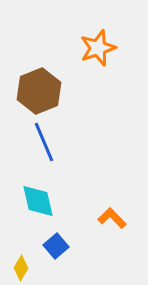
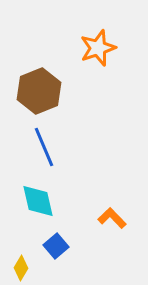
blue line: moved 5 px down
